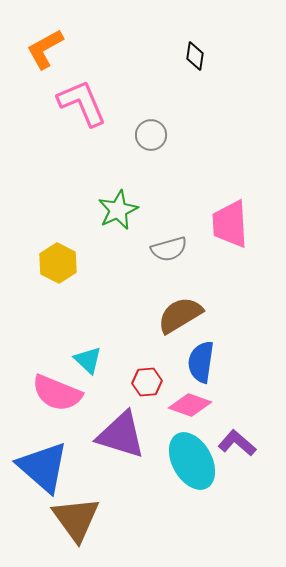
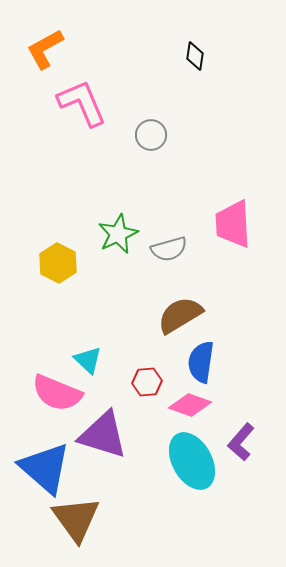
green star: moved 24 px down
pink trapezoid: moved 3 px right
purple triangle: moved 18 px left
purple L-shape: moved 4 px right, 1 px up; rotated 90 degrees counterclockwise
blue triangle: moved 2 px right, 1 px down
